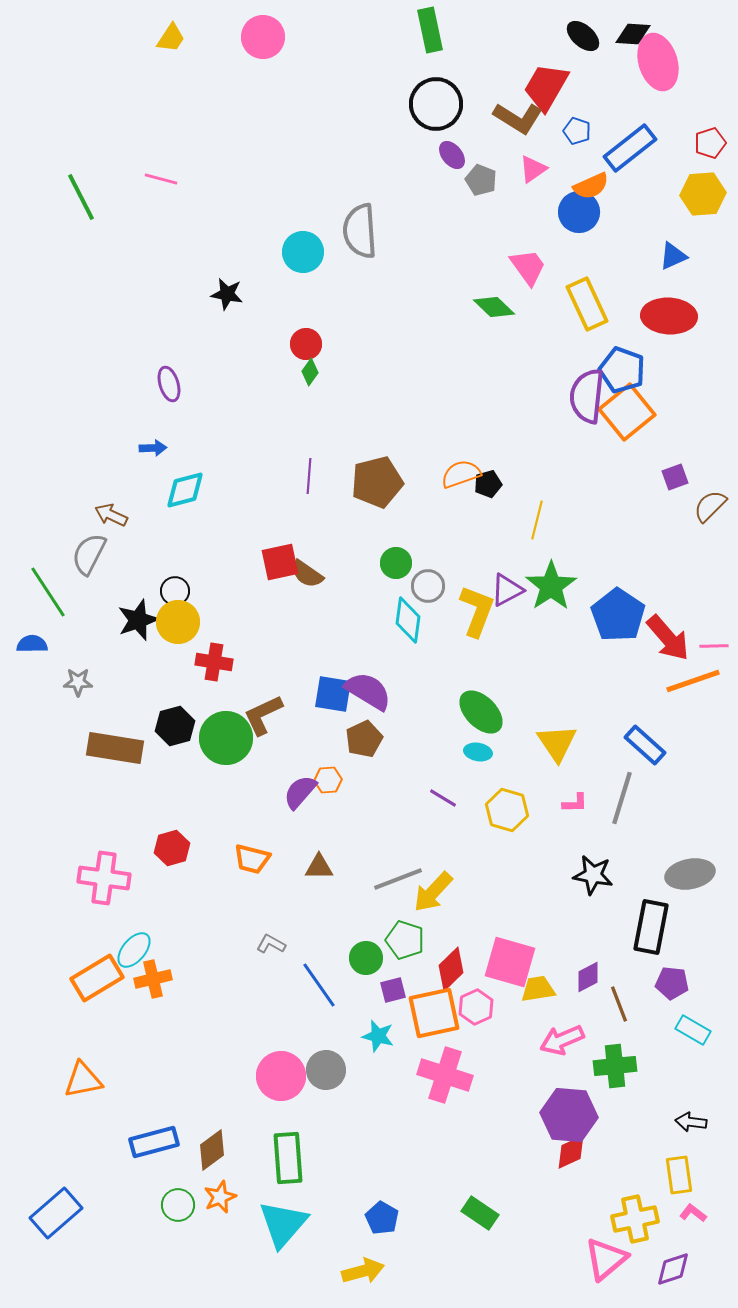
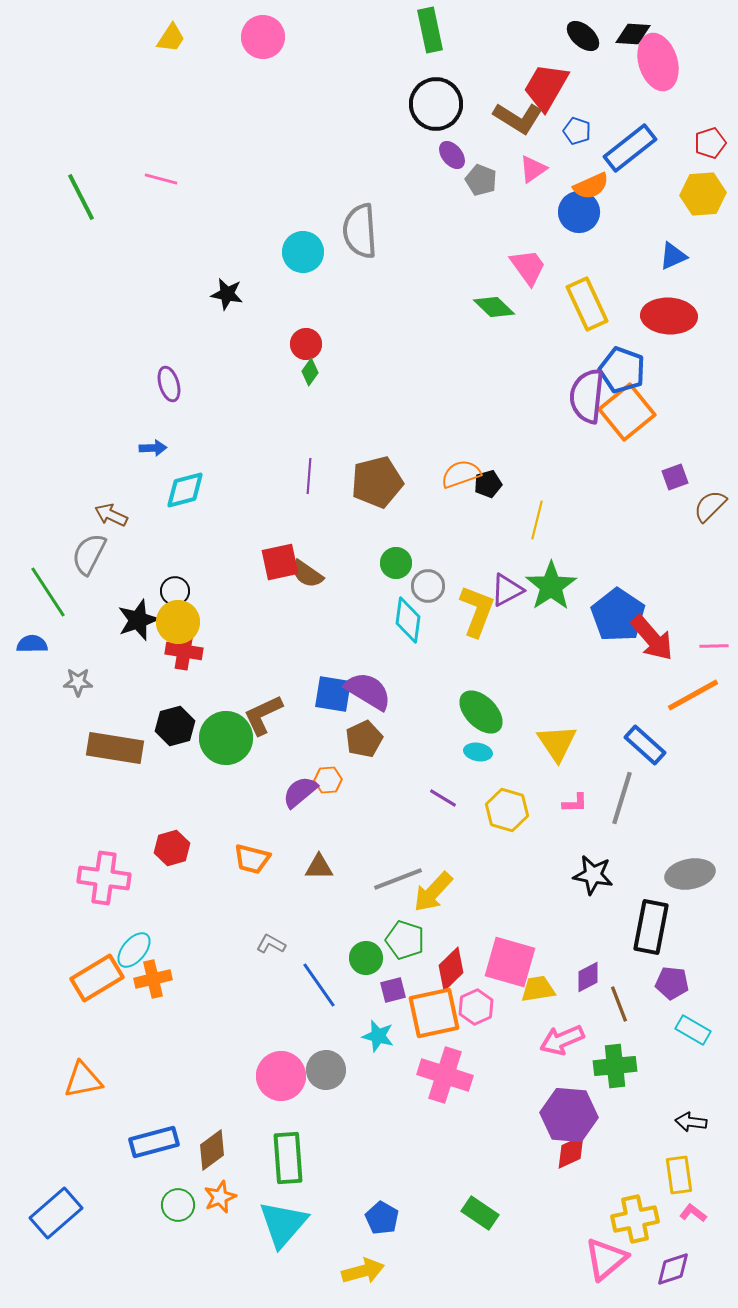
red arrow at (668, 638): moved 16 px left
red cross at (214, 662): moved 30 px left, 11 px up
orange line at (693, 681): moved 14 px down; rotated 10 degrees counterclockwise
purple semicircle at (300, 792): rotated 9 degrees clockwise
